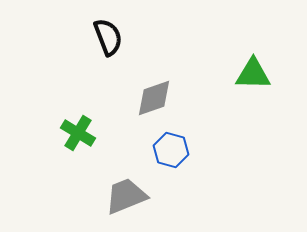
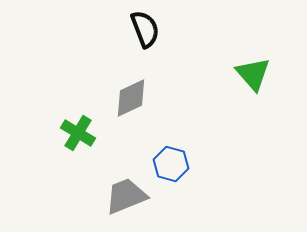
black semicircle: moved 37 px right, 8 px up
green triangle: rotated 48 degrees clockwise
gray diamond: moved 23 px left; rotated 6 degrees counterclockwise
blue hexagon: moved 14 px down
